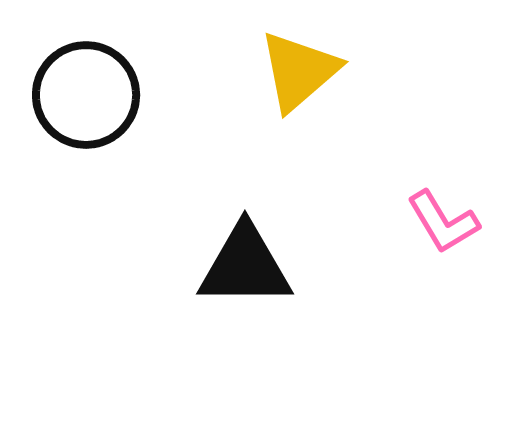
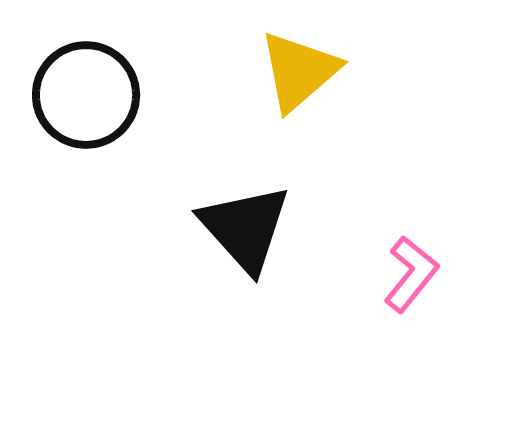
pink L-shape: moved 32 px left, 52 px down; rotated 110 degrees counterclockwise
black triangle: moved 38 px up; rotated 48 degrees clockwise
